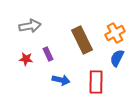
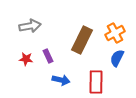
brown rectangle: rotated 52 degrees clockwise
purple rectangle: moved 2 px down
